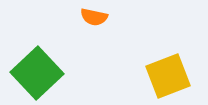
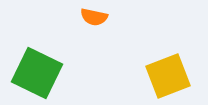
green square: rotated 21 degrees counterclockwise
